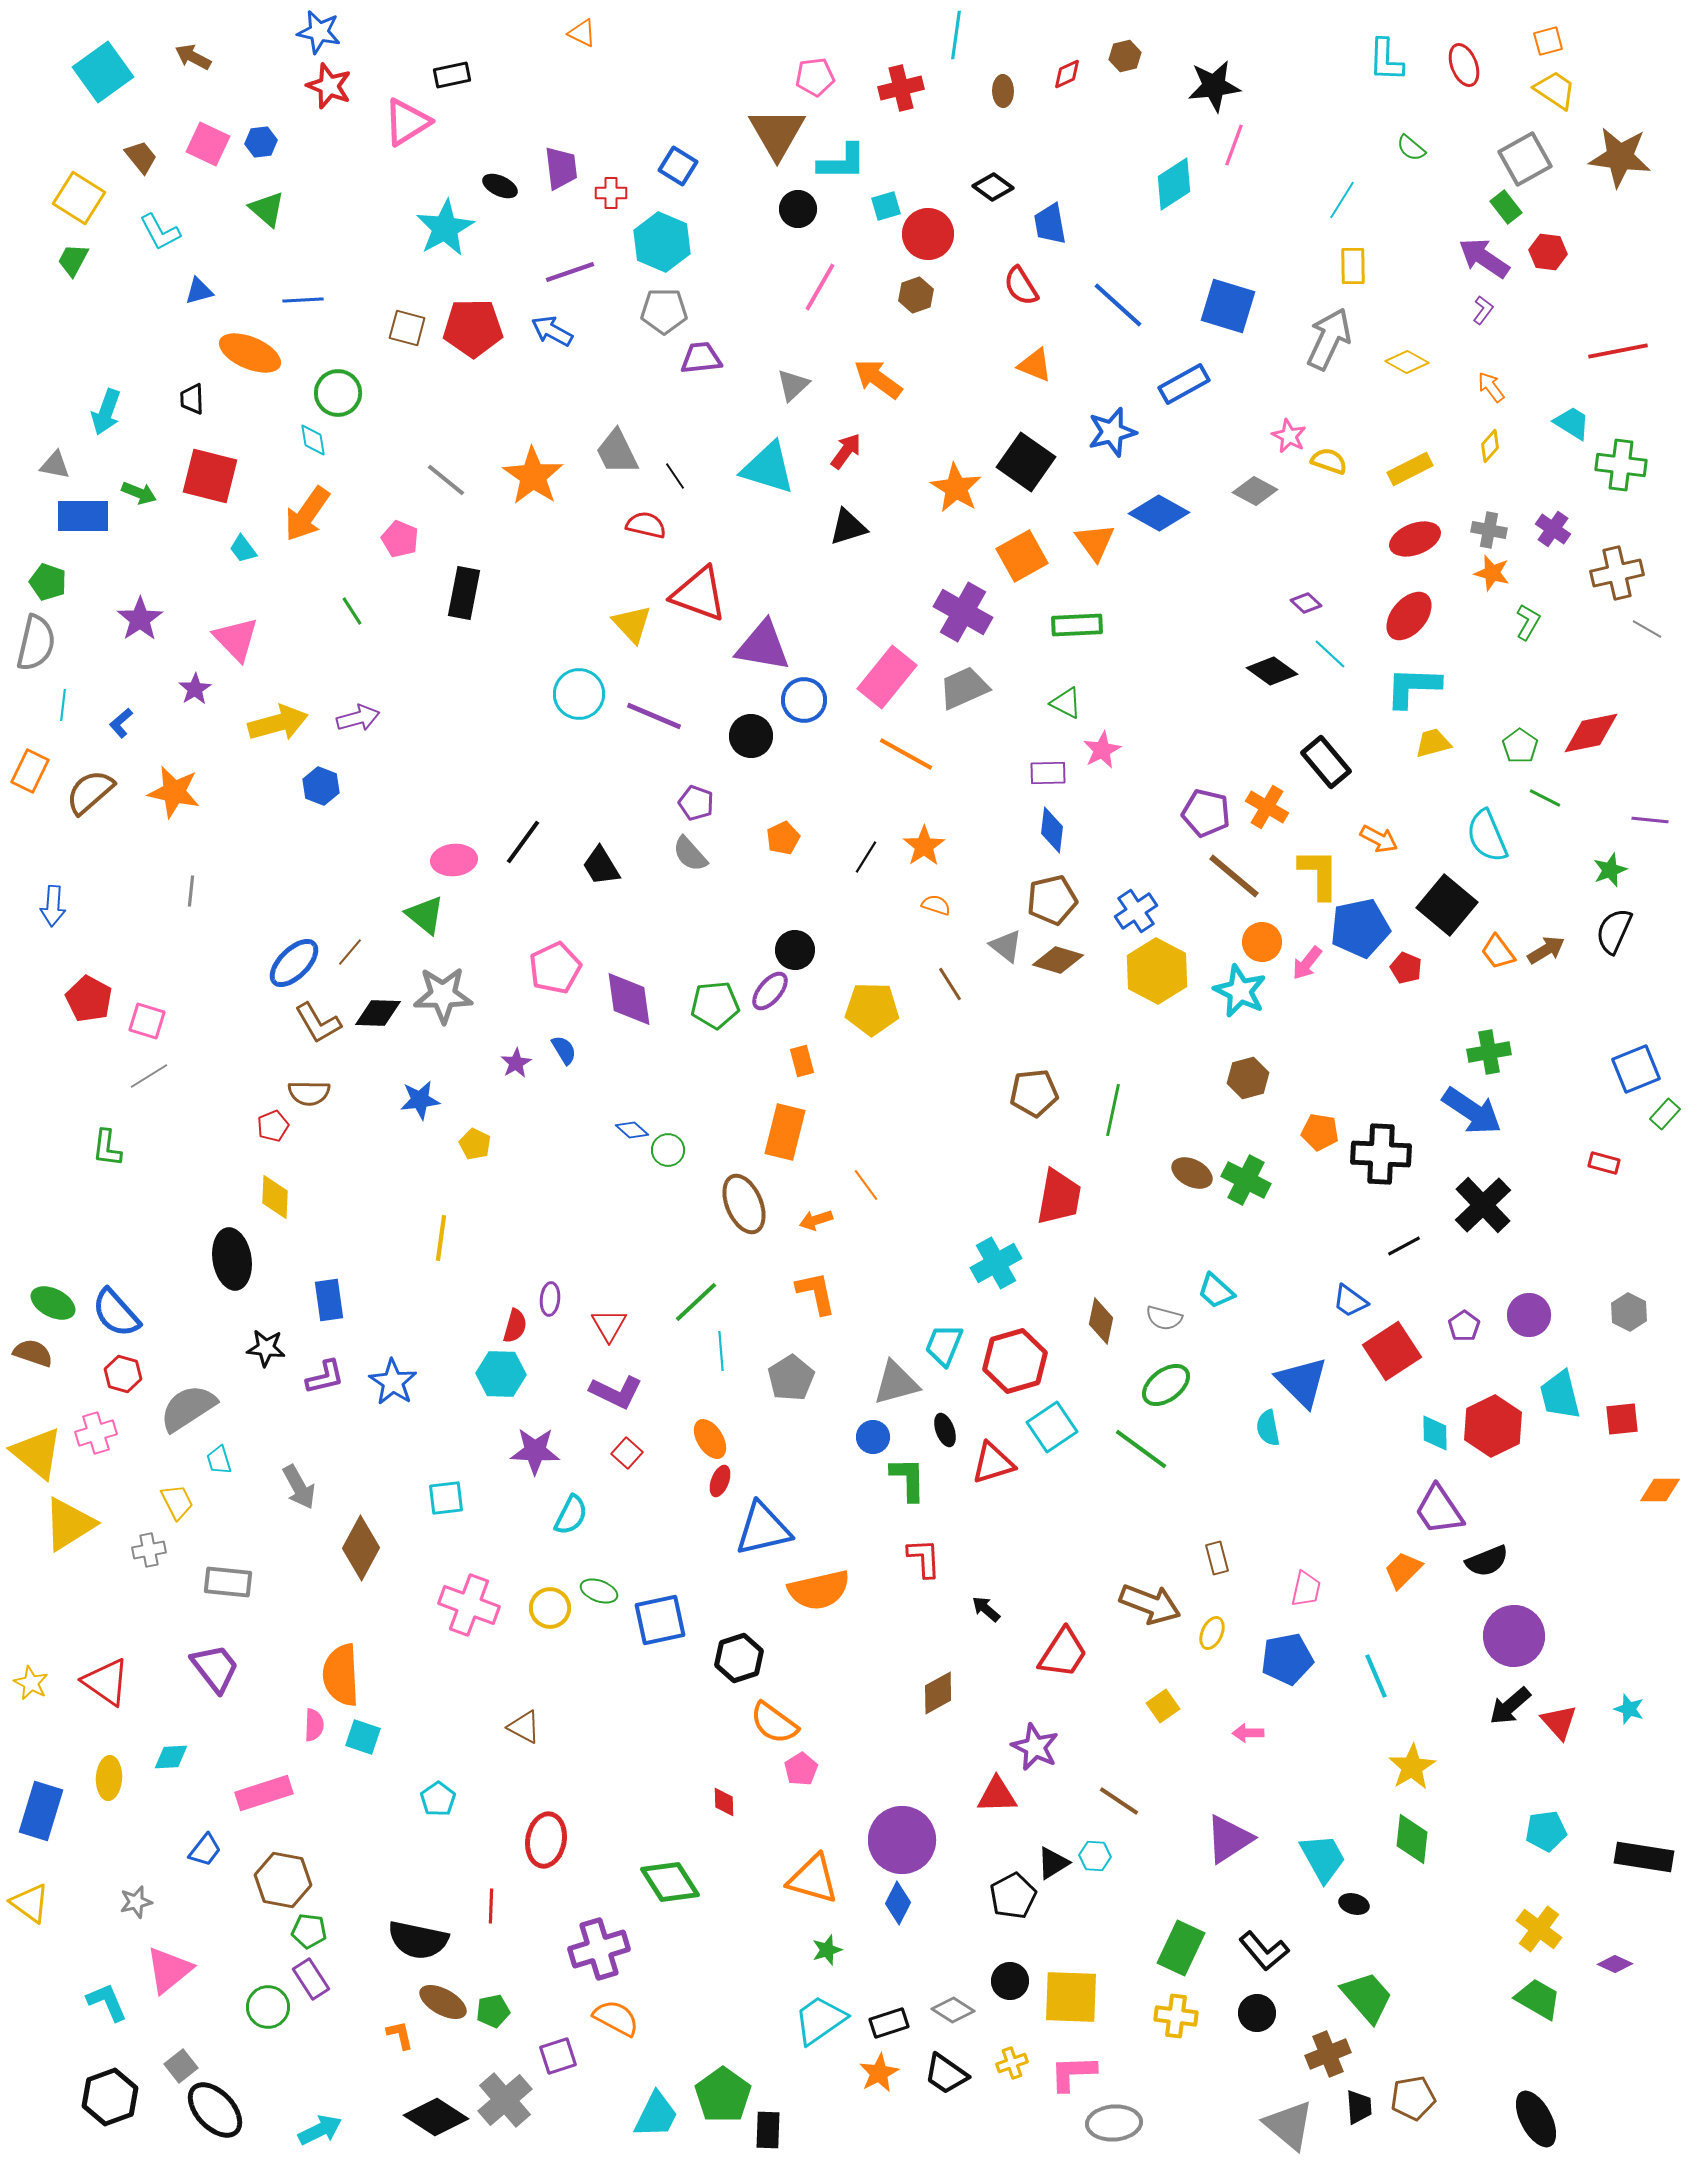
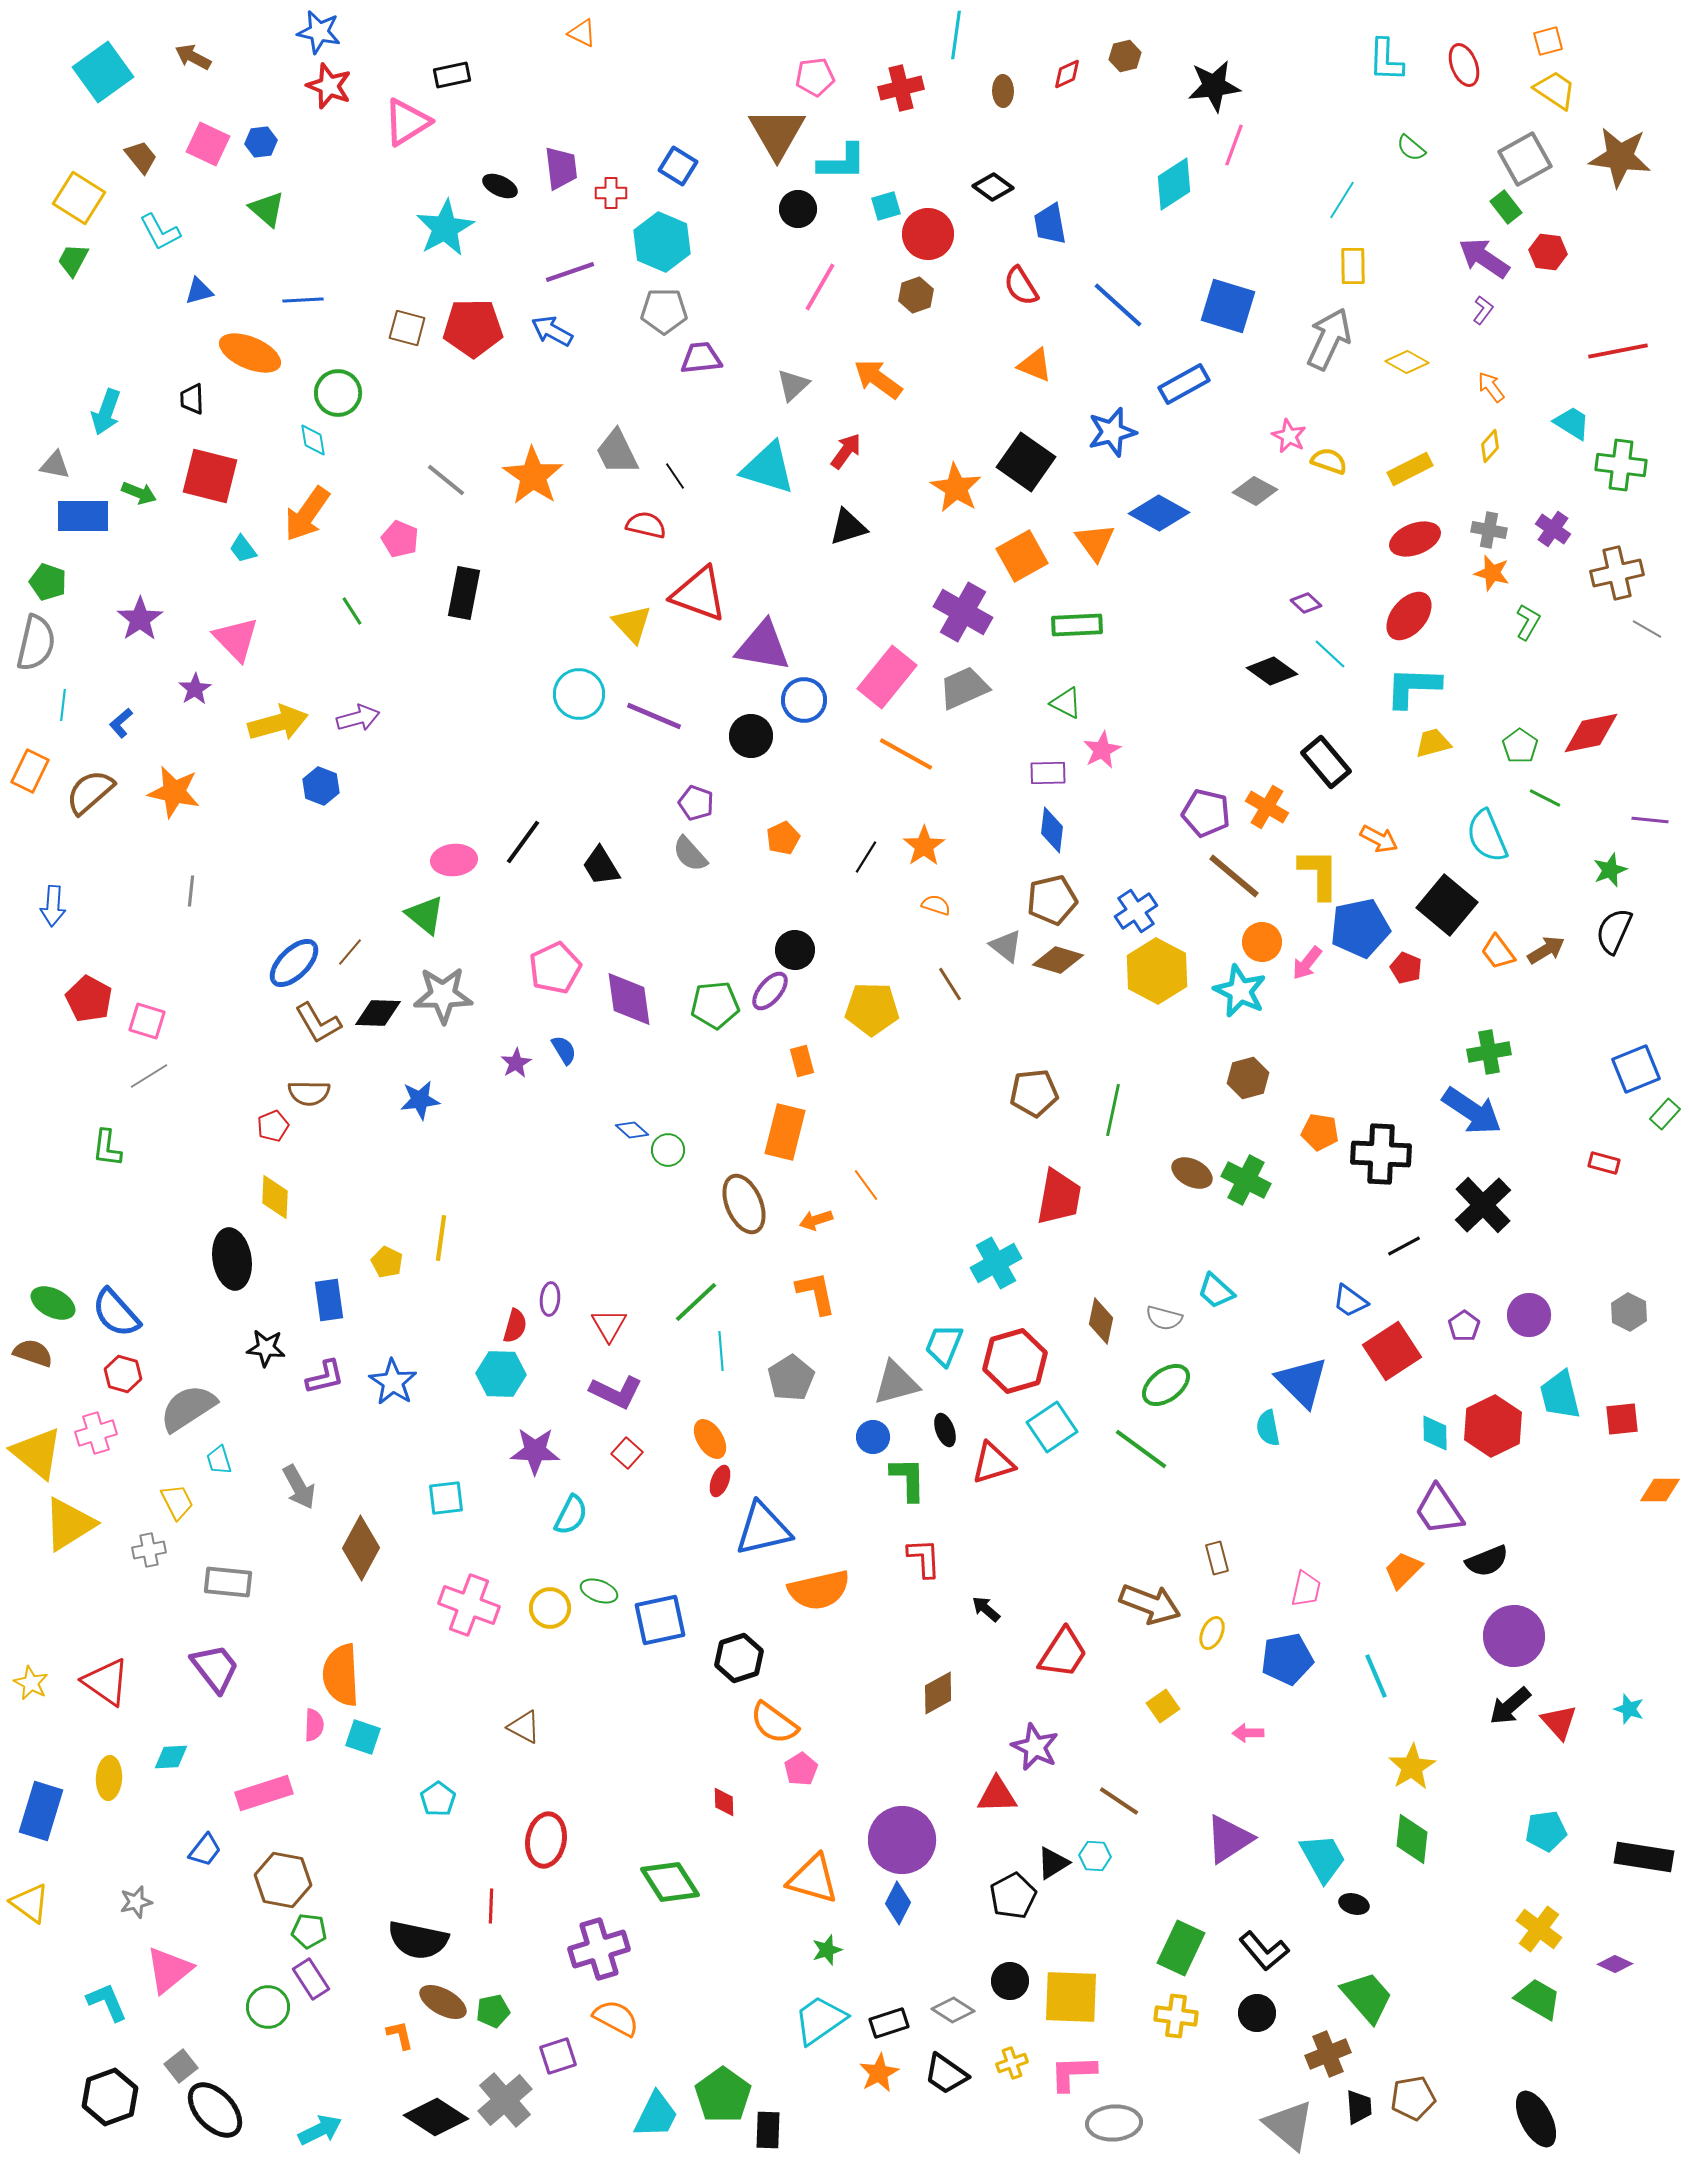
yellow pentagon at (475, 1144): moved 88 px left, 118 px down
